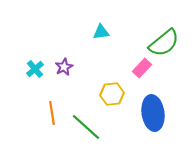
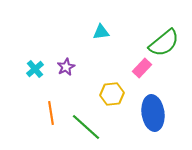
purple star: moved 2 px right
orange line: moved 1 px left
